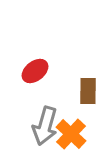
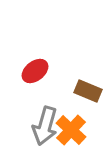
brown rectangle: rotated 68 degrees counterclockwise
orange cross: moved 4 px up
